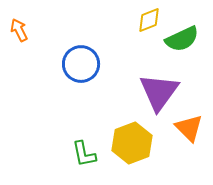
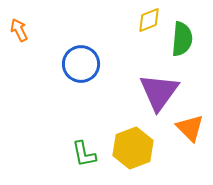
green semicircle: rotated 60 degrees counterclockwise
orange triangle: moved 1 px right
yellow hexagon: moved 1 px right, 5 px down
